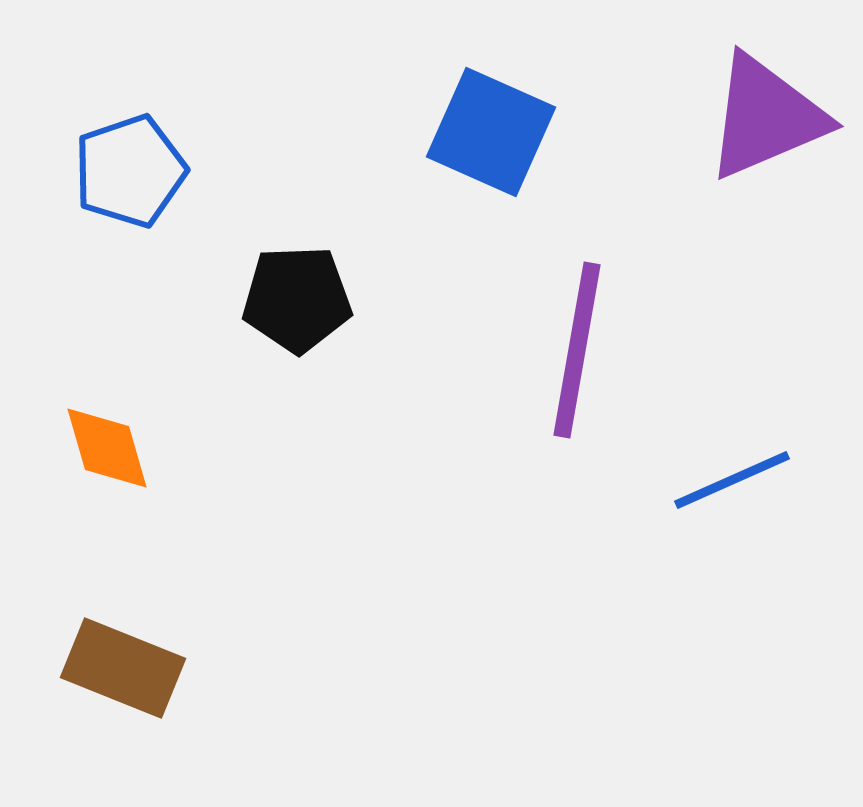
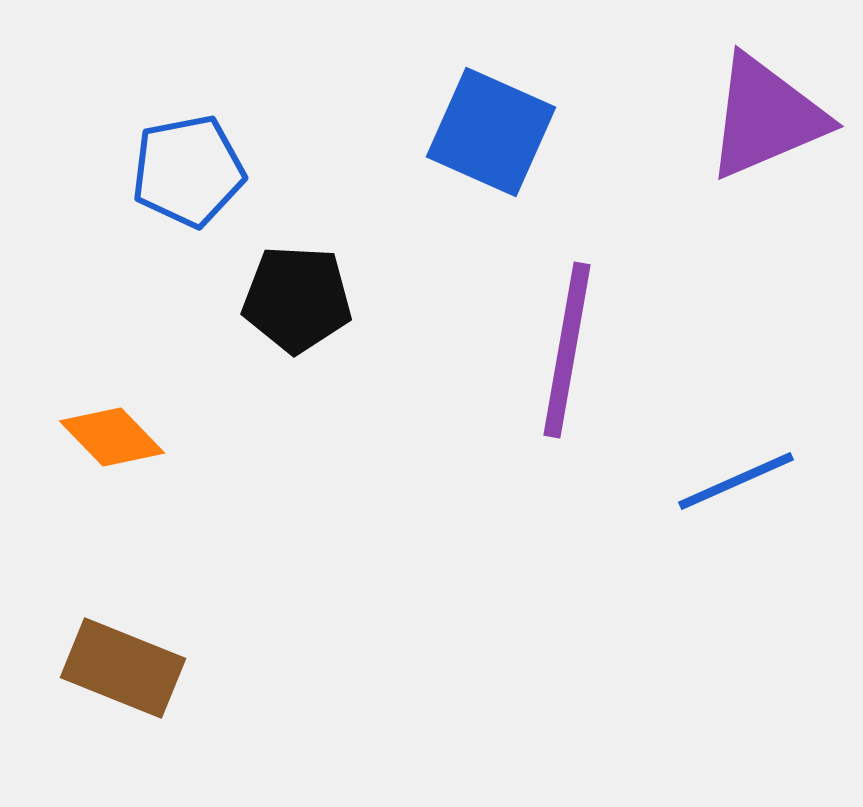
blue pentagon: moved 58 px right; rotated 8 degrees clockwise
black pentagon: rotated 5 degrees clockwise
purple line: moved 10 px left
orange diamond: moved 5 px right, 11 px up; rotated 28 degrees counterclockwise
blue line: moved 4 px right, 1 px down
